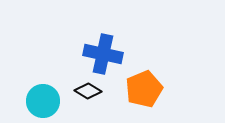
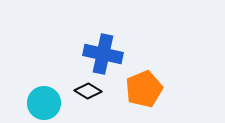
cyan circle: moved 1 px right, 2 px down
